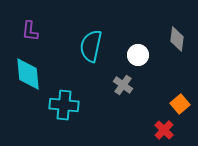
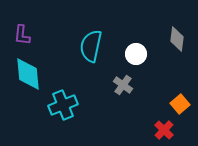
purple L-shape: moved 8 px left, 4 px down
white circle: moved 2 px left, 1 px up
cyan cross: moved 1 px left; rotated 28 degrees counterclockwise
